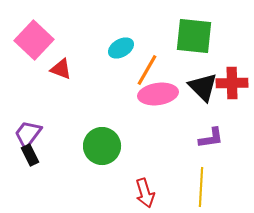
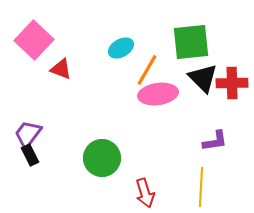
green square: moved 3 px left, 6 px down; rotated 12 degrees counterclockwise
black triangle: moved 9 px up
purple L-shape: moved 4 px right, 3 px down
green circle: moved 12 px down
